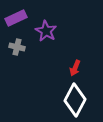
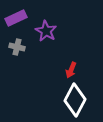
red arrow: moved 4 px left, 2 px down
